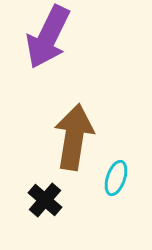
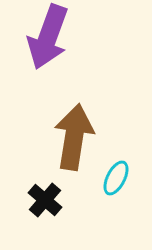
purple arrow: rotated 6 degrees counterclockwise
cyan ellipse: rotated 8 degrees clockwise
